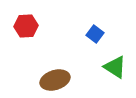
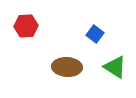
brown ellipse: moved 12 px right, 13 px up; rotated 20 degrees clockwise
